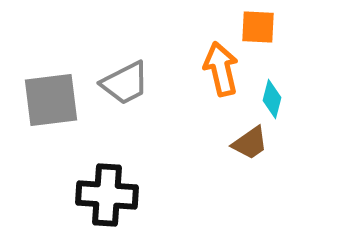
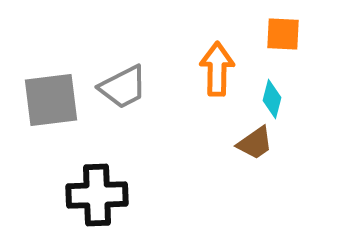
orange square: moved 25 px right, 7 px down
orange arrow: moved 4 px left; rotated 14 degrees clockwise
gray trapezoid: moved 2 px left, 4 px down
brown trapezoid: moved 5 px right
black cross: moved 10 px left; rotated 6 degrees counterclockwise
